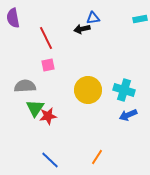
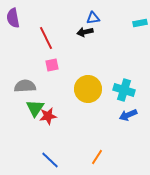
cyan rectangle: moved 4 px down
black arrow: moved 3 px right, 3 px down
pink square: moved 4 px right
yellow circle: moved 1 px up
